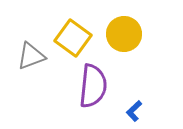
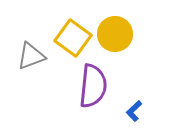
yellow circle: moved 9 px left
